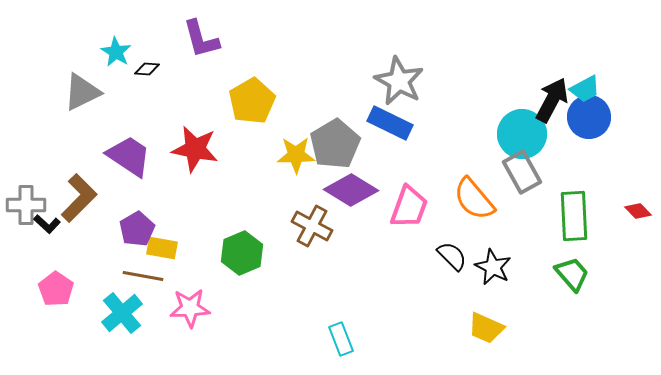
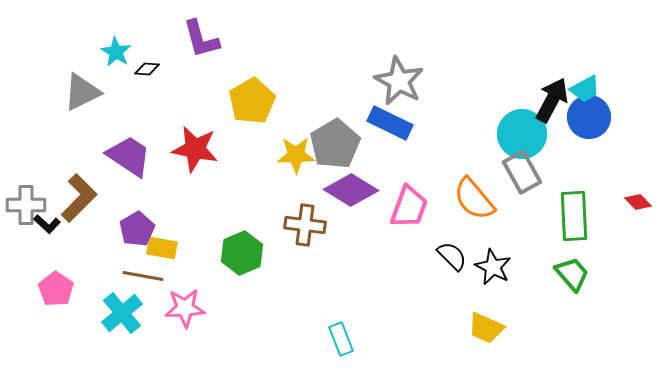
red diamond: moved 9 px up
brown cross: moved 7 px left, 1 px up; rotated 21 degrees counterclockwise
pink star: moved 5 px left
